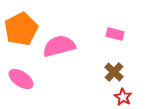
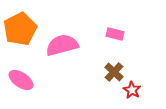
orange pentagon: moved 1 px left
pink semicircle: moved 3 px right, 1 px up
pink ellipse: moved 1 px down
red star: moved 9 px right, 7 px up
